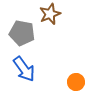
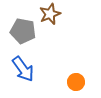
gray pentagon: moved 1 px right, 2 px up
blue arrow: moved 1 px left
